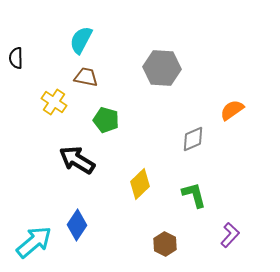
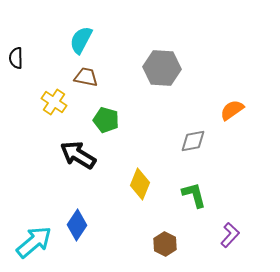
gray diamond: moved 2 px down; rotated 12 degrees clockwise
black arrow: moved 1 px right, 5 px up
yellow diamond: rotated 24 degrees counterclockwise
